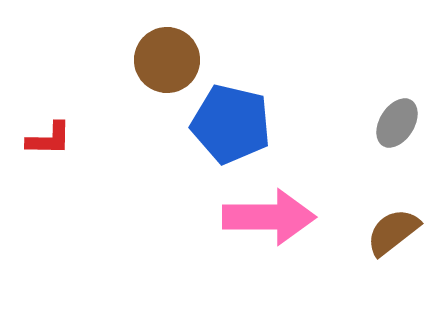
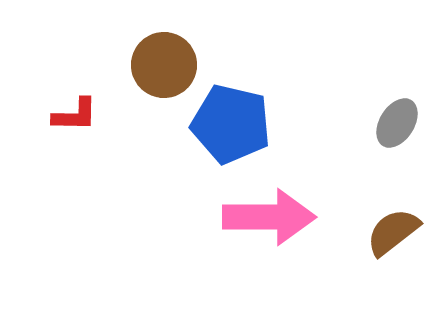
brown circle: moved 3 px left, 5 px down
red L-shape: moved 26 px right, 24 px up
